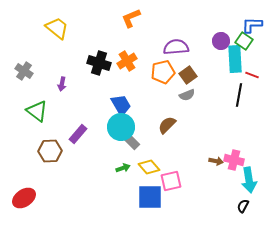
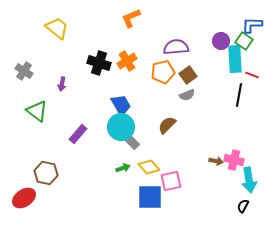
brown hexagon: moved 4 px left, 22 px down; rotated 15 degrees clockwise
